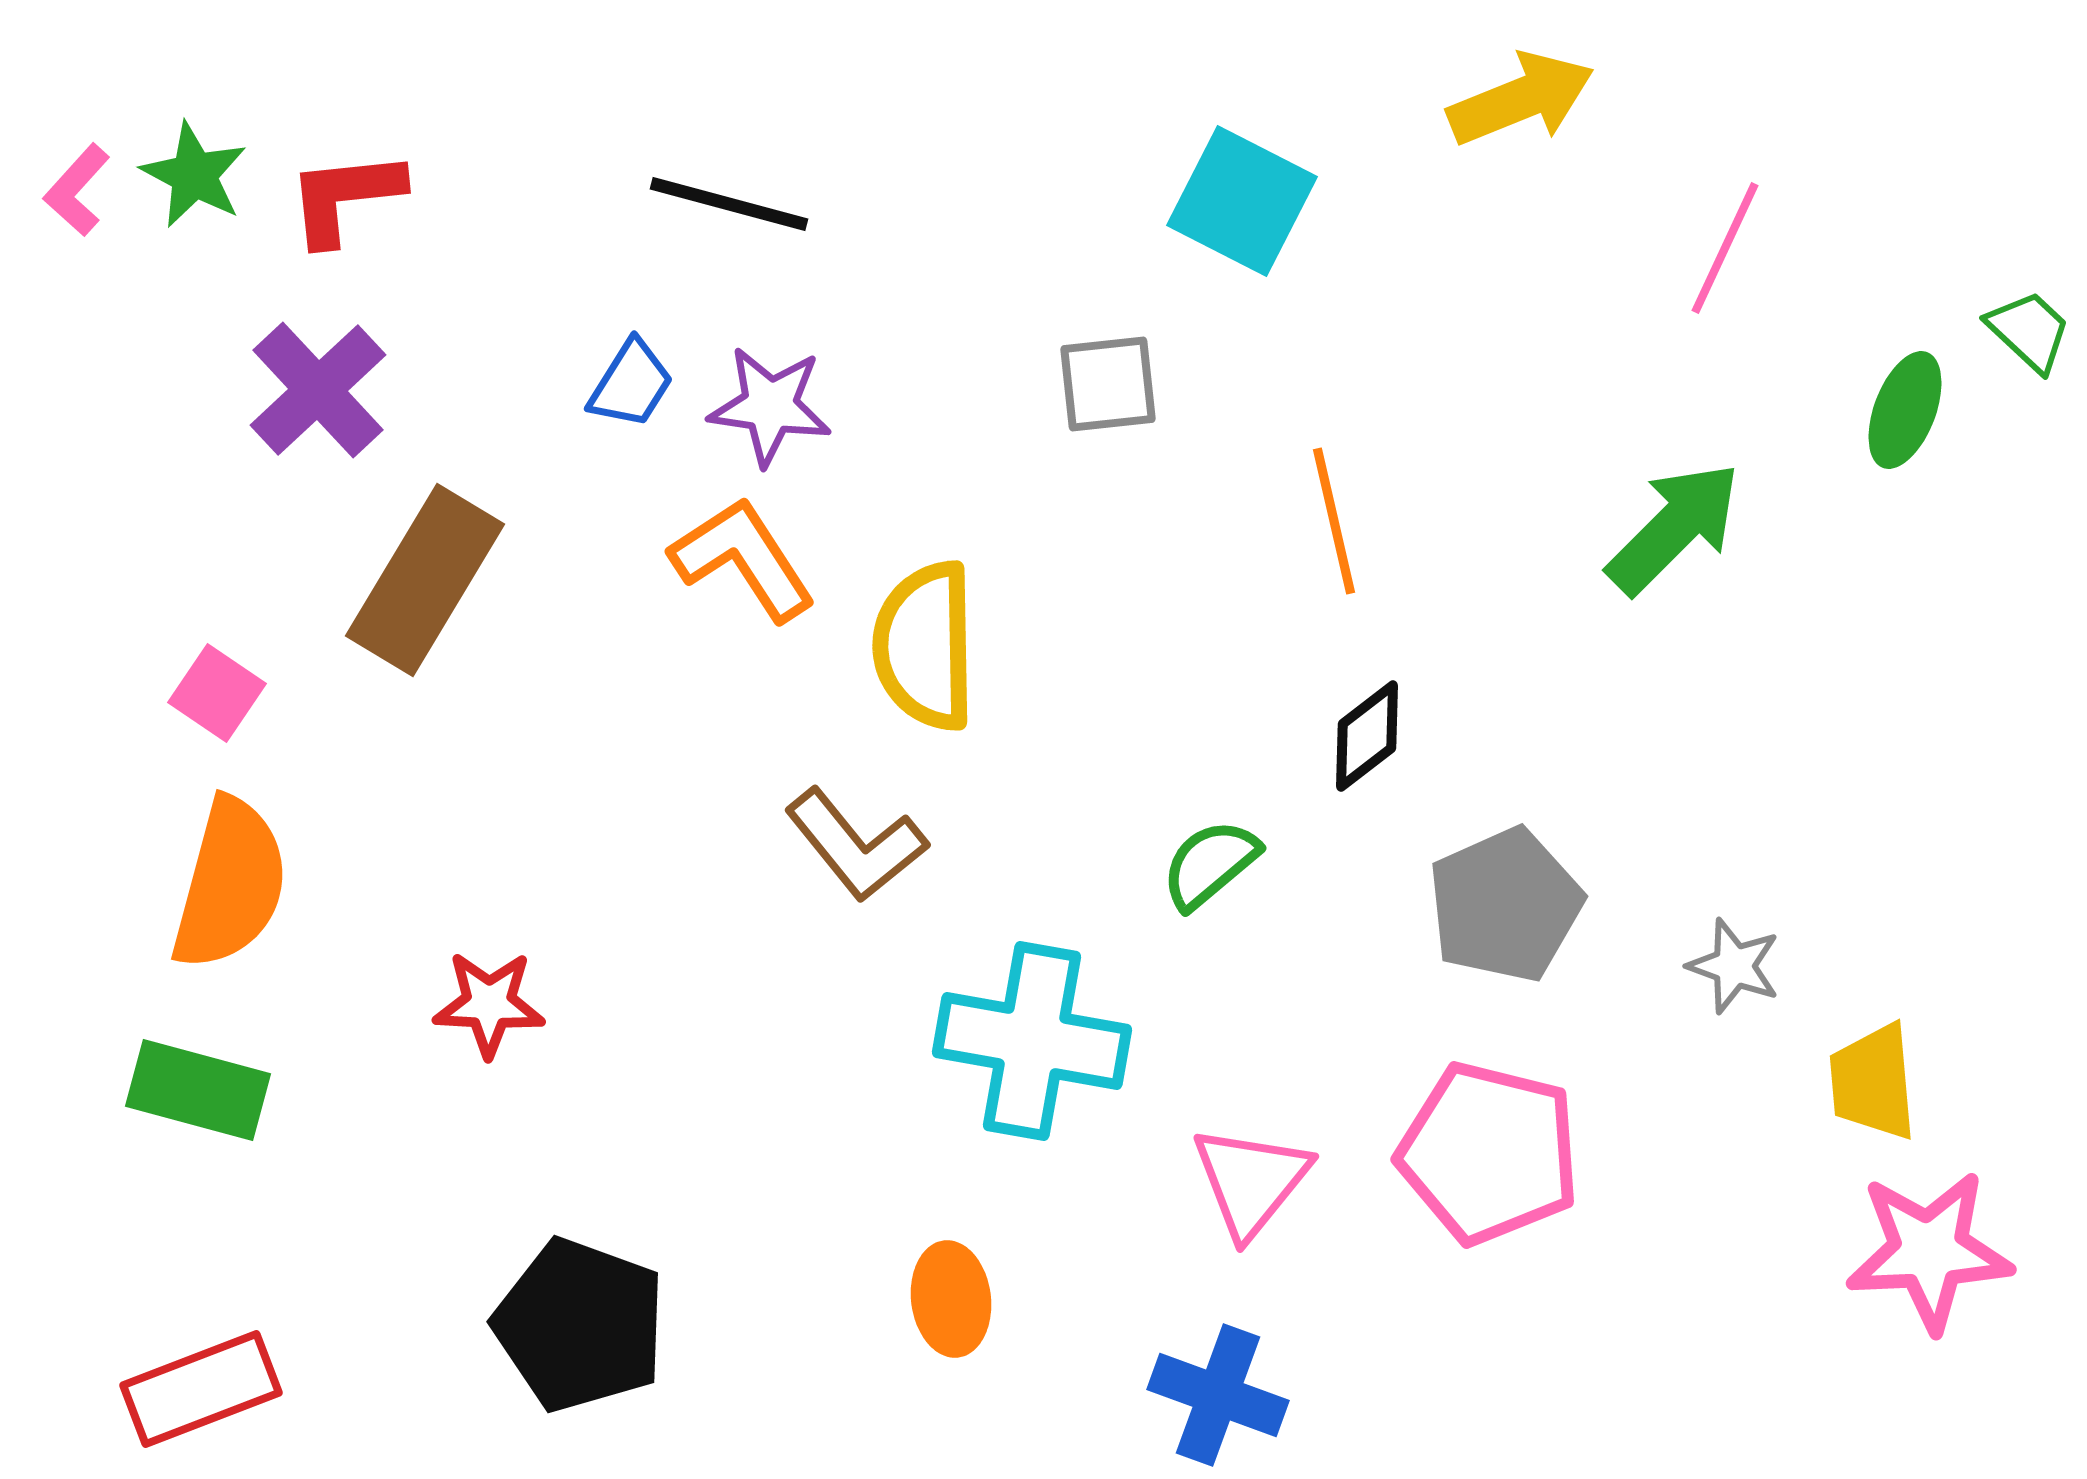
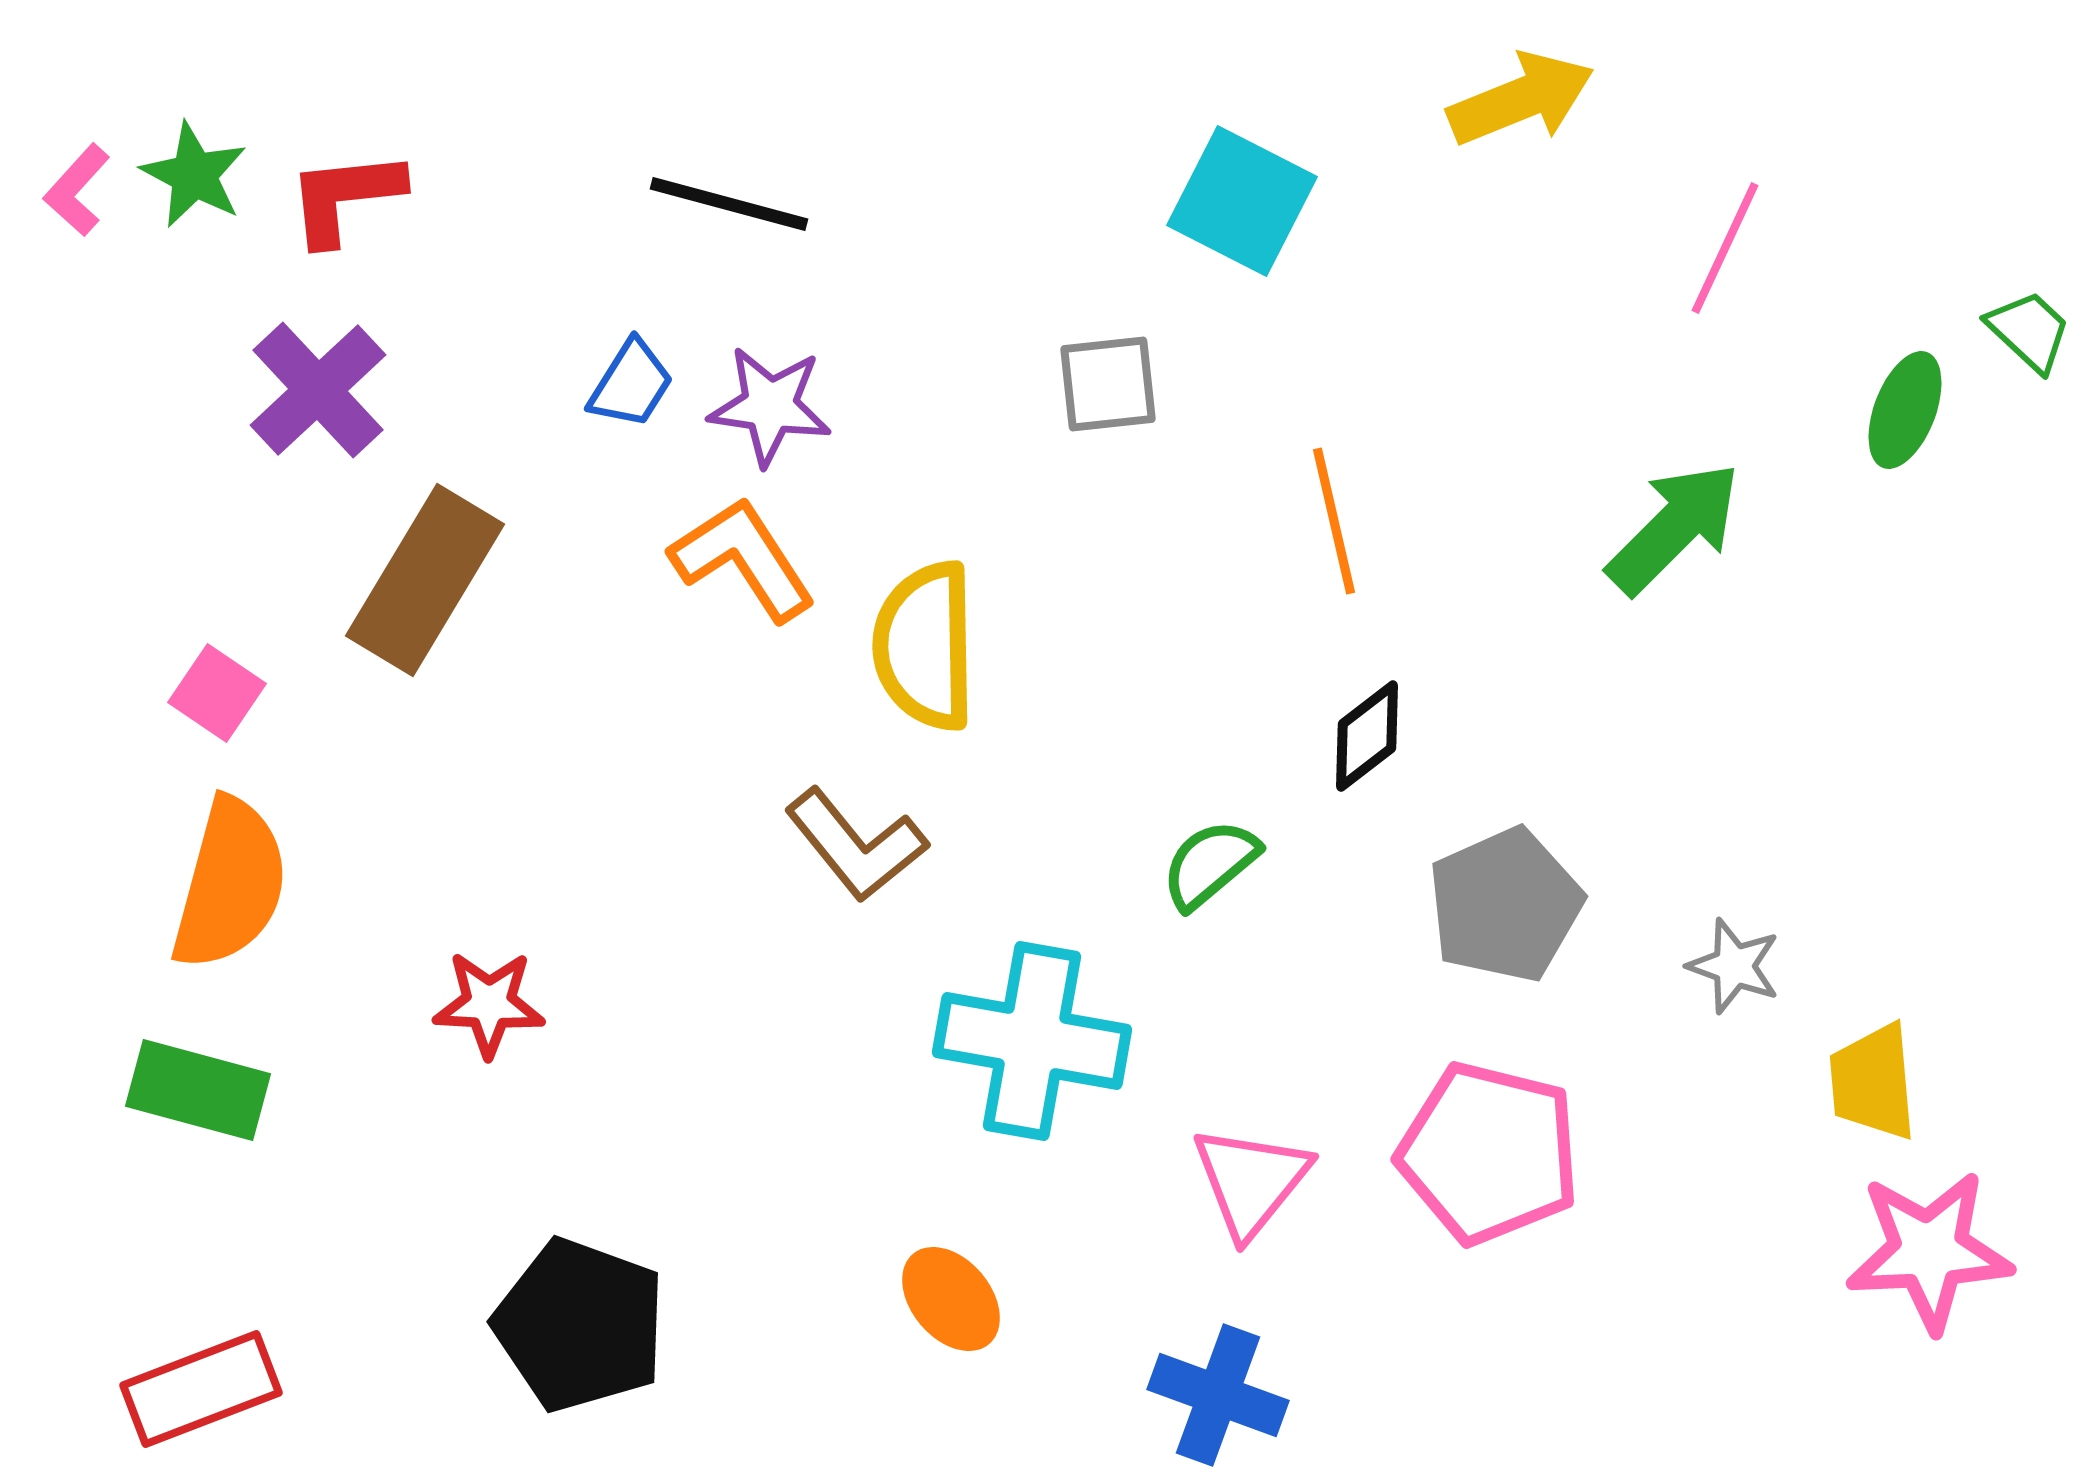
orange ellipse: rotated 33 degrees counterclockwise
